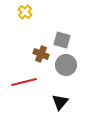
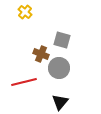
gray circle: moved 7 px left, 3 px down
